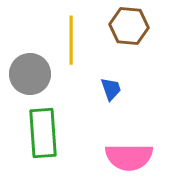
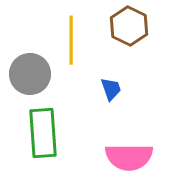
brown hexagon: rotated 21 degrees clockwise
